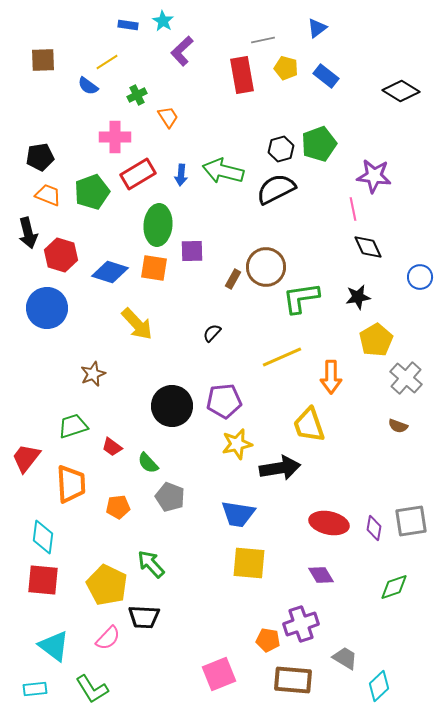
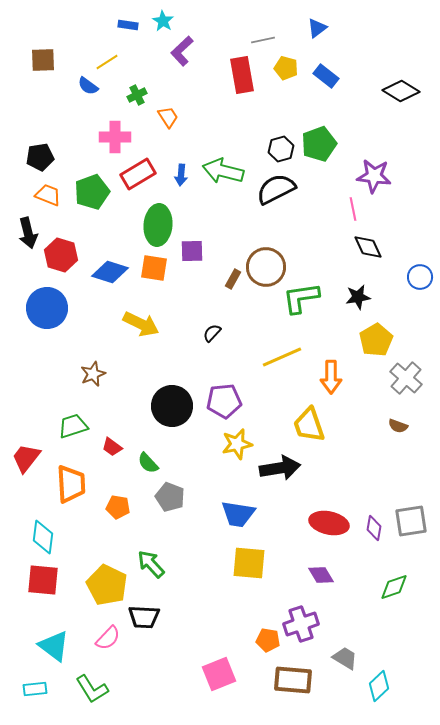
yellow arrow at (137, 324): moved 4 px right; rotated 21 degrees counterclockwise
orange pentagon at (118, 507): rotated 15 degrees clockwise
